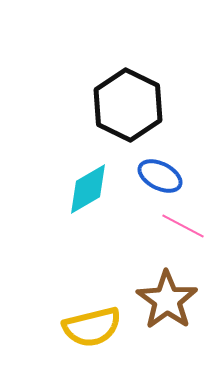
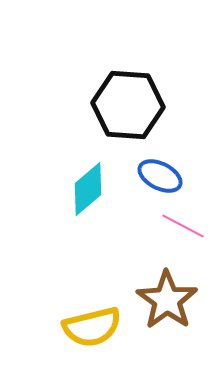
black hexagon: rotated 22 degrees counterclockwise
cyan diamond: rotated 10 degrees counterclockwise
